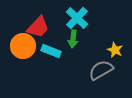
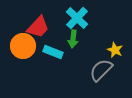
cyan rectangle: moved 2 px right, 1 px down
gray semicircle: rotated 15 degrees counterclockwise
